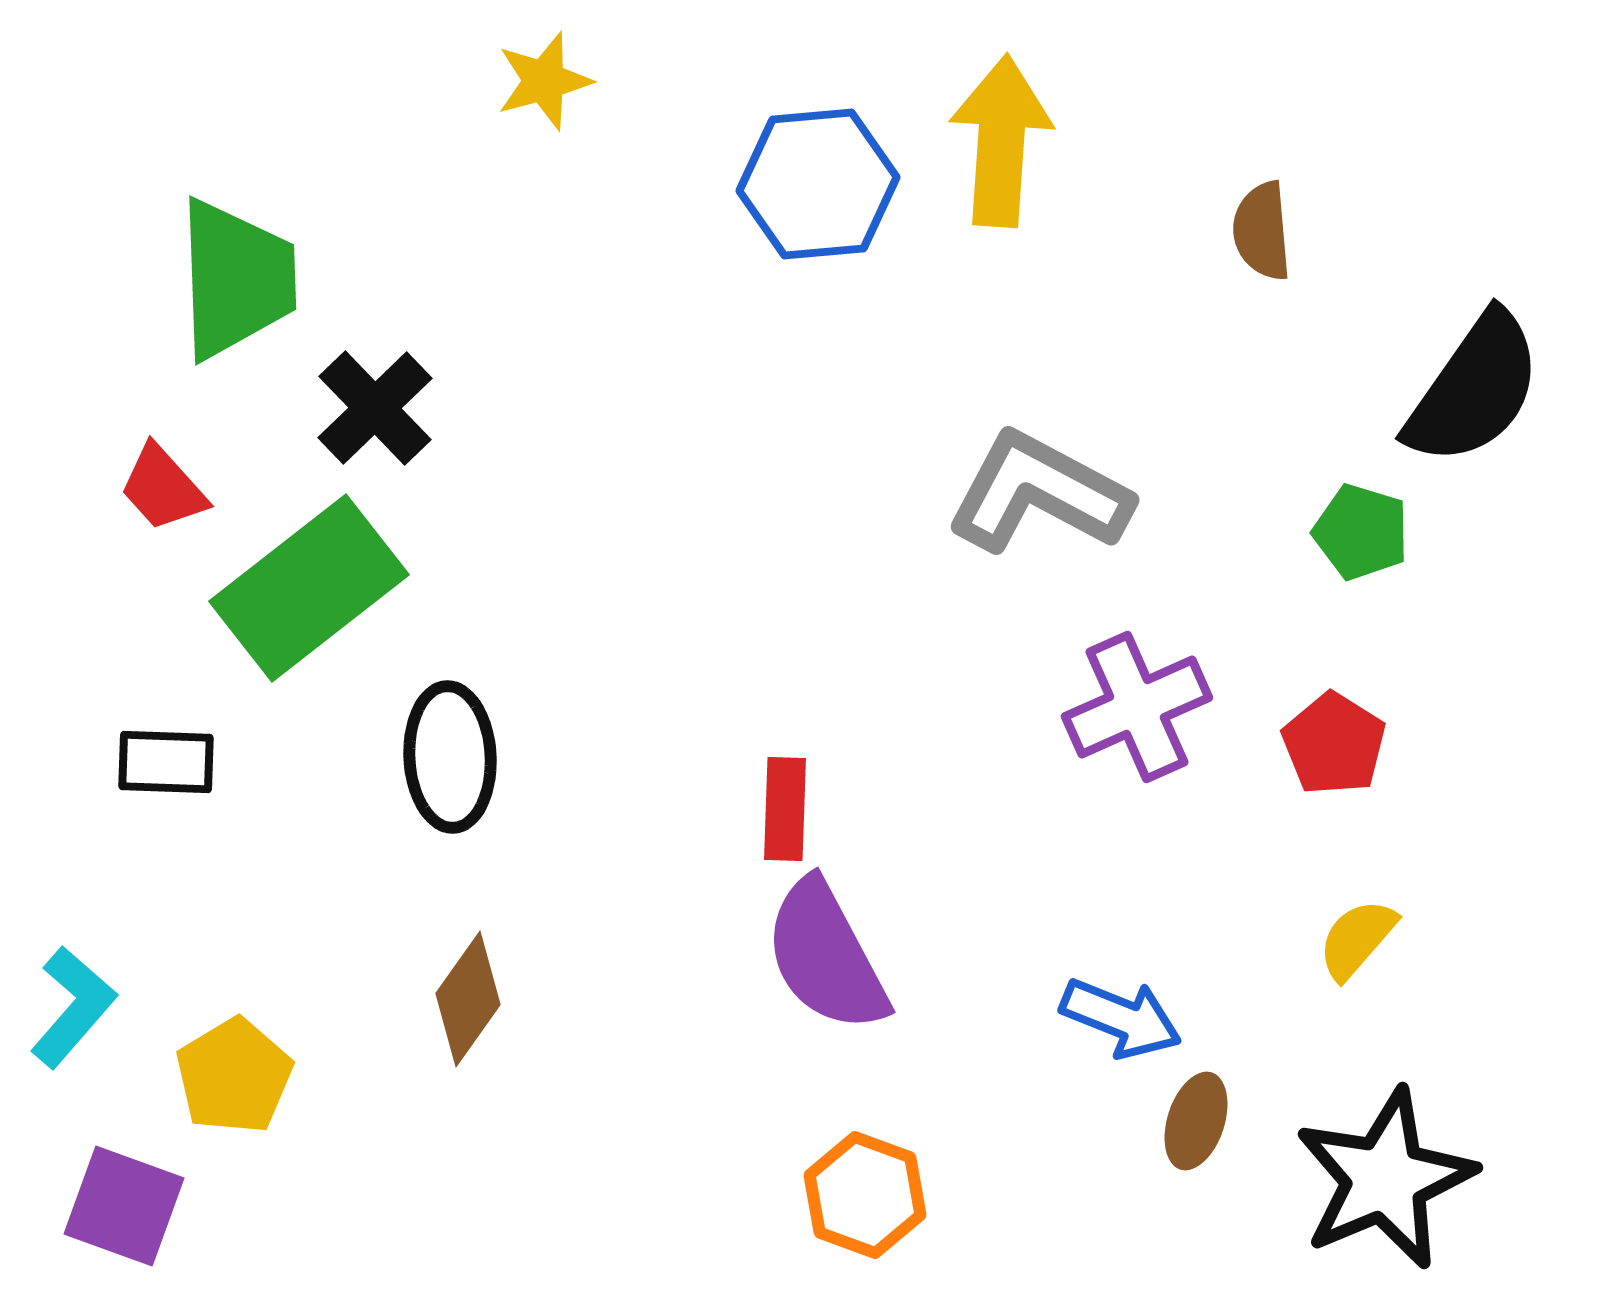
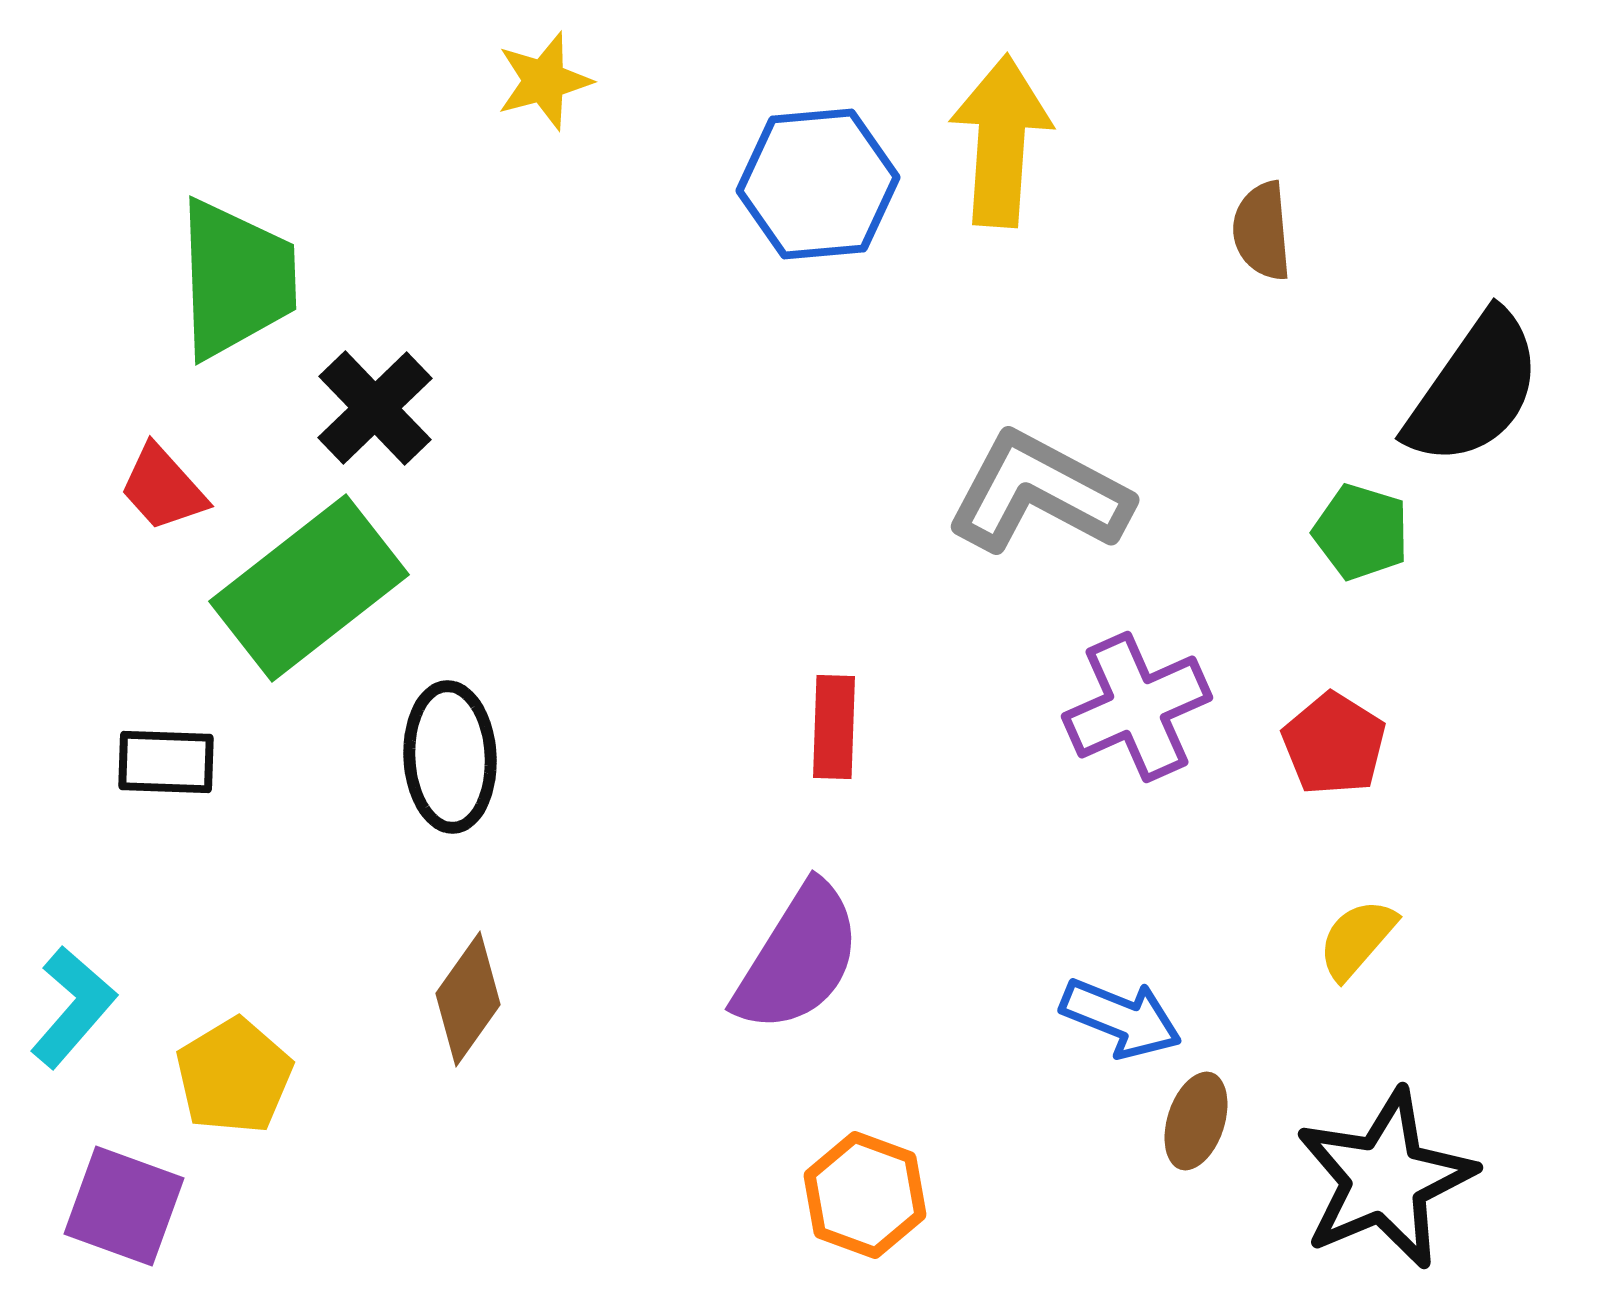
red rectangle: moved 49 px right, 82 px up
purple semicircle: moved 28 px left, 2 px down; rotated 120 degrees counterclockwise
